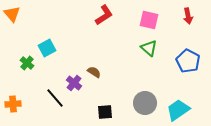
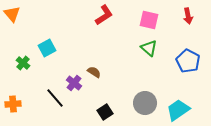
green cross: moved 4 px left
black square: rotated 28 degrees counterclockwise
